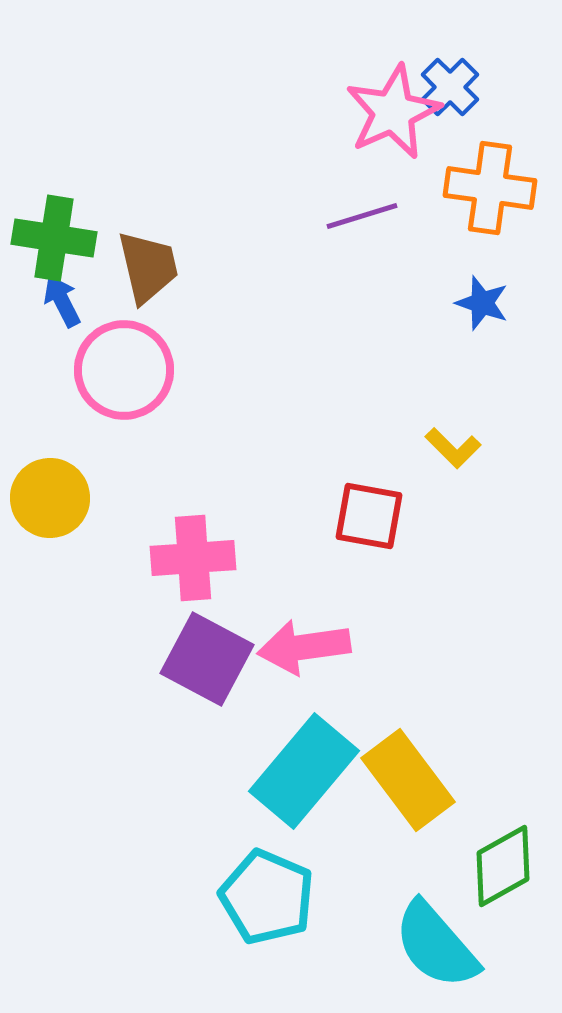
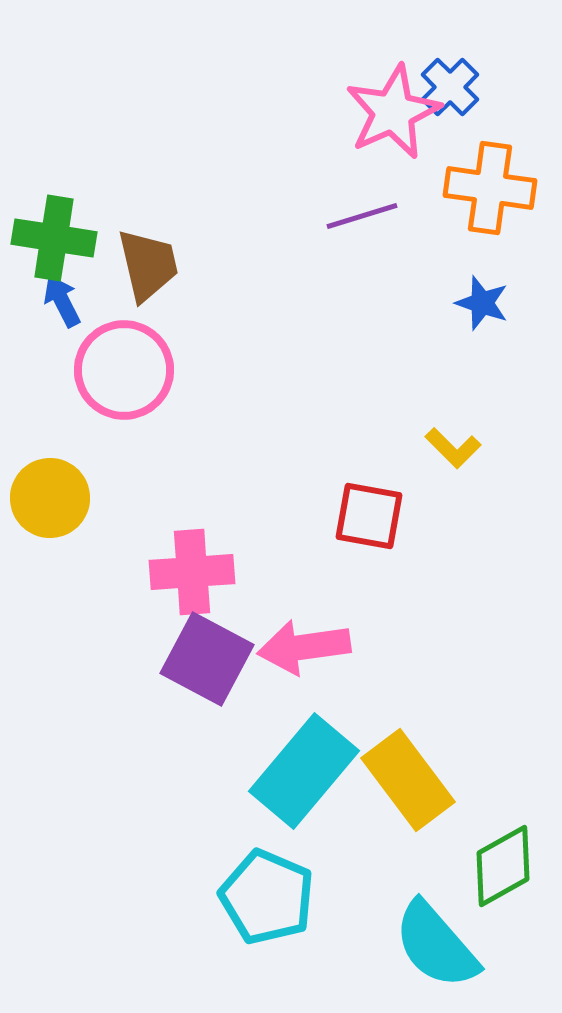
brown trapezoid: moved 2 px up
pink cross: moved 1 px left, 14 px down
